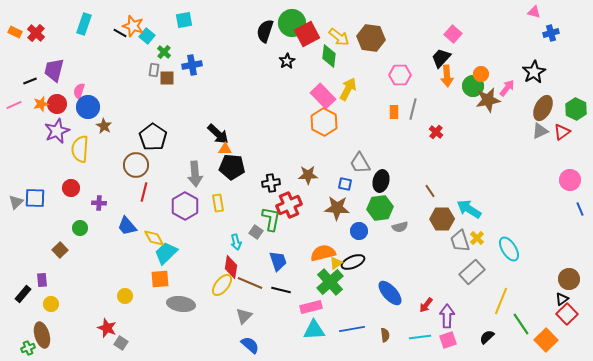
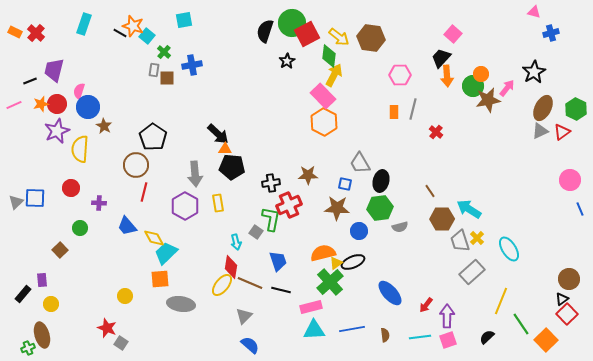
yellow arrow at (348, 89): moved 14 px left, 14 px up
